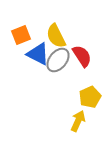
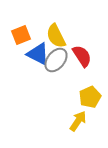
gray ellipse: moved 2 px left
yellow arrow: rotated 10 degrees clockwise
